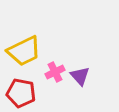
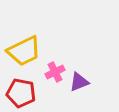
purple triangle: moved 1 px left, 6 px down; rotated 50 degrees clockwise
